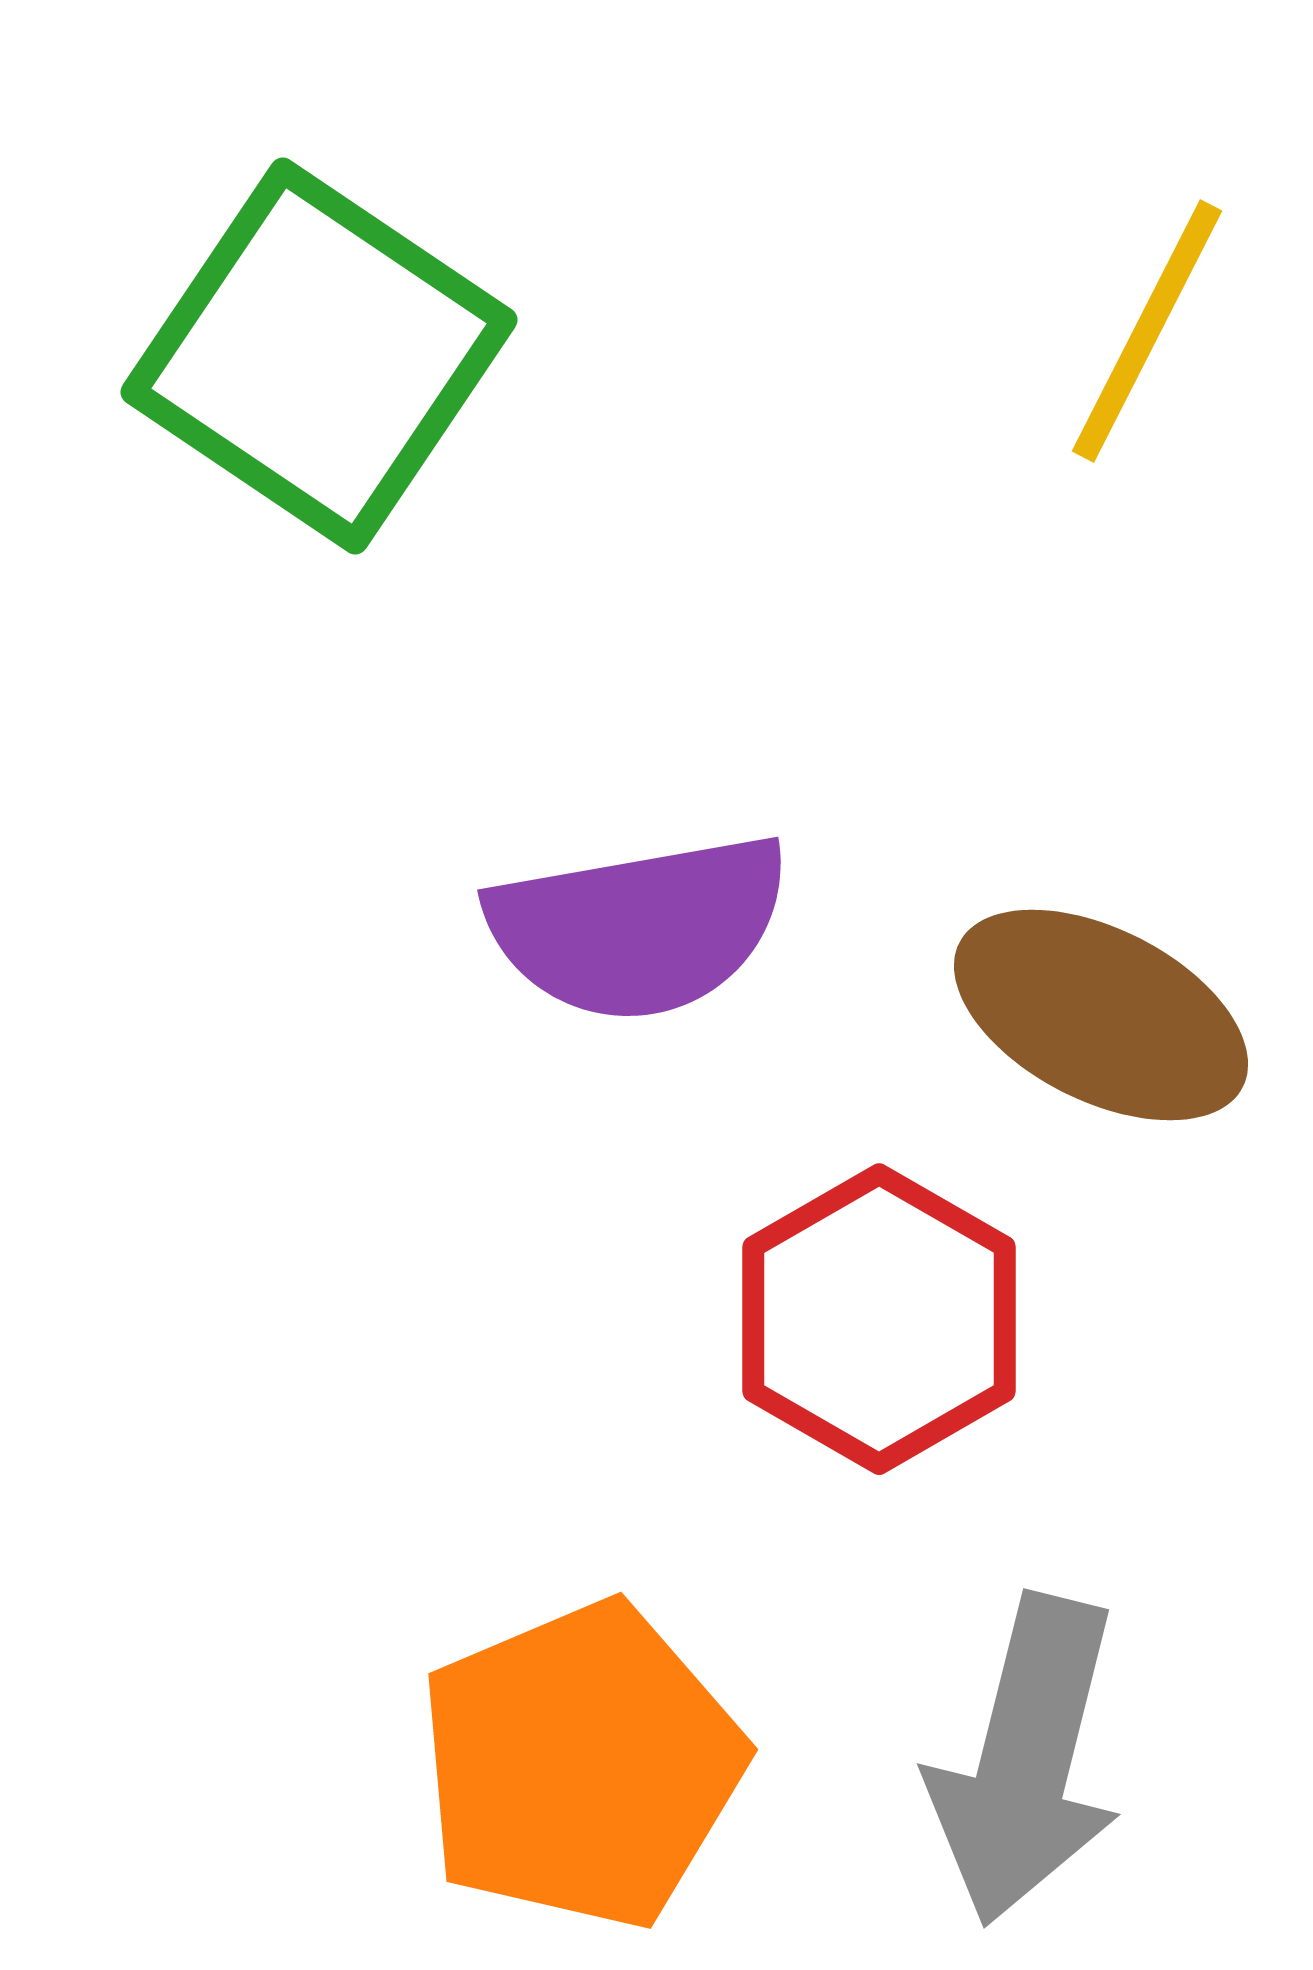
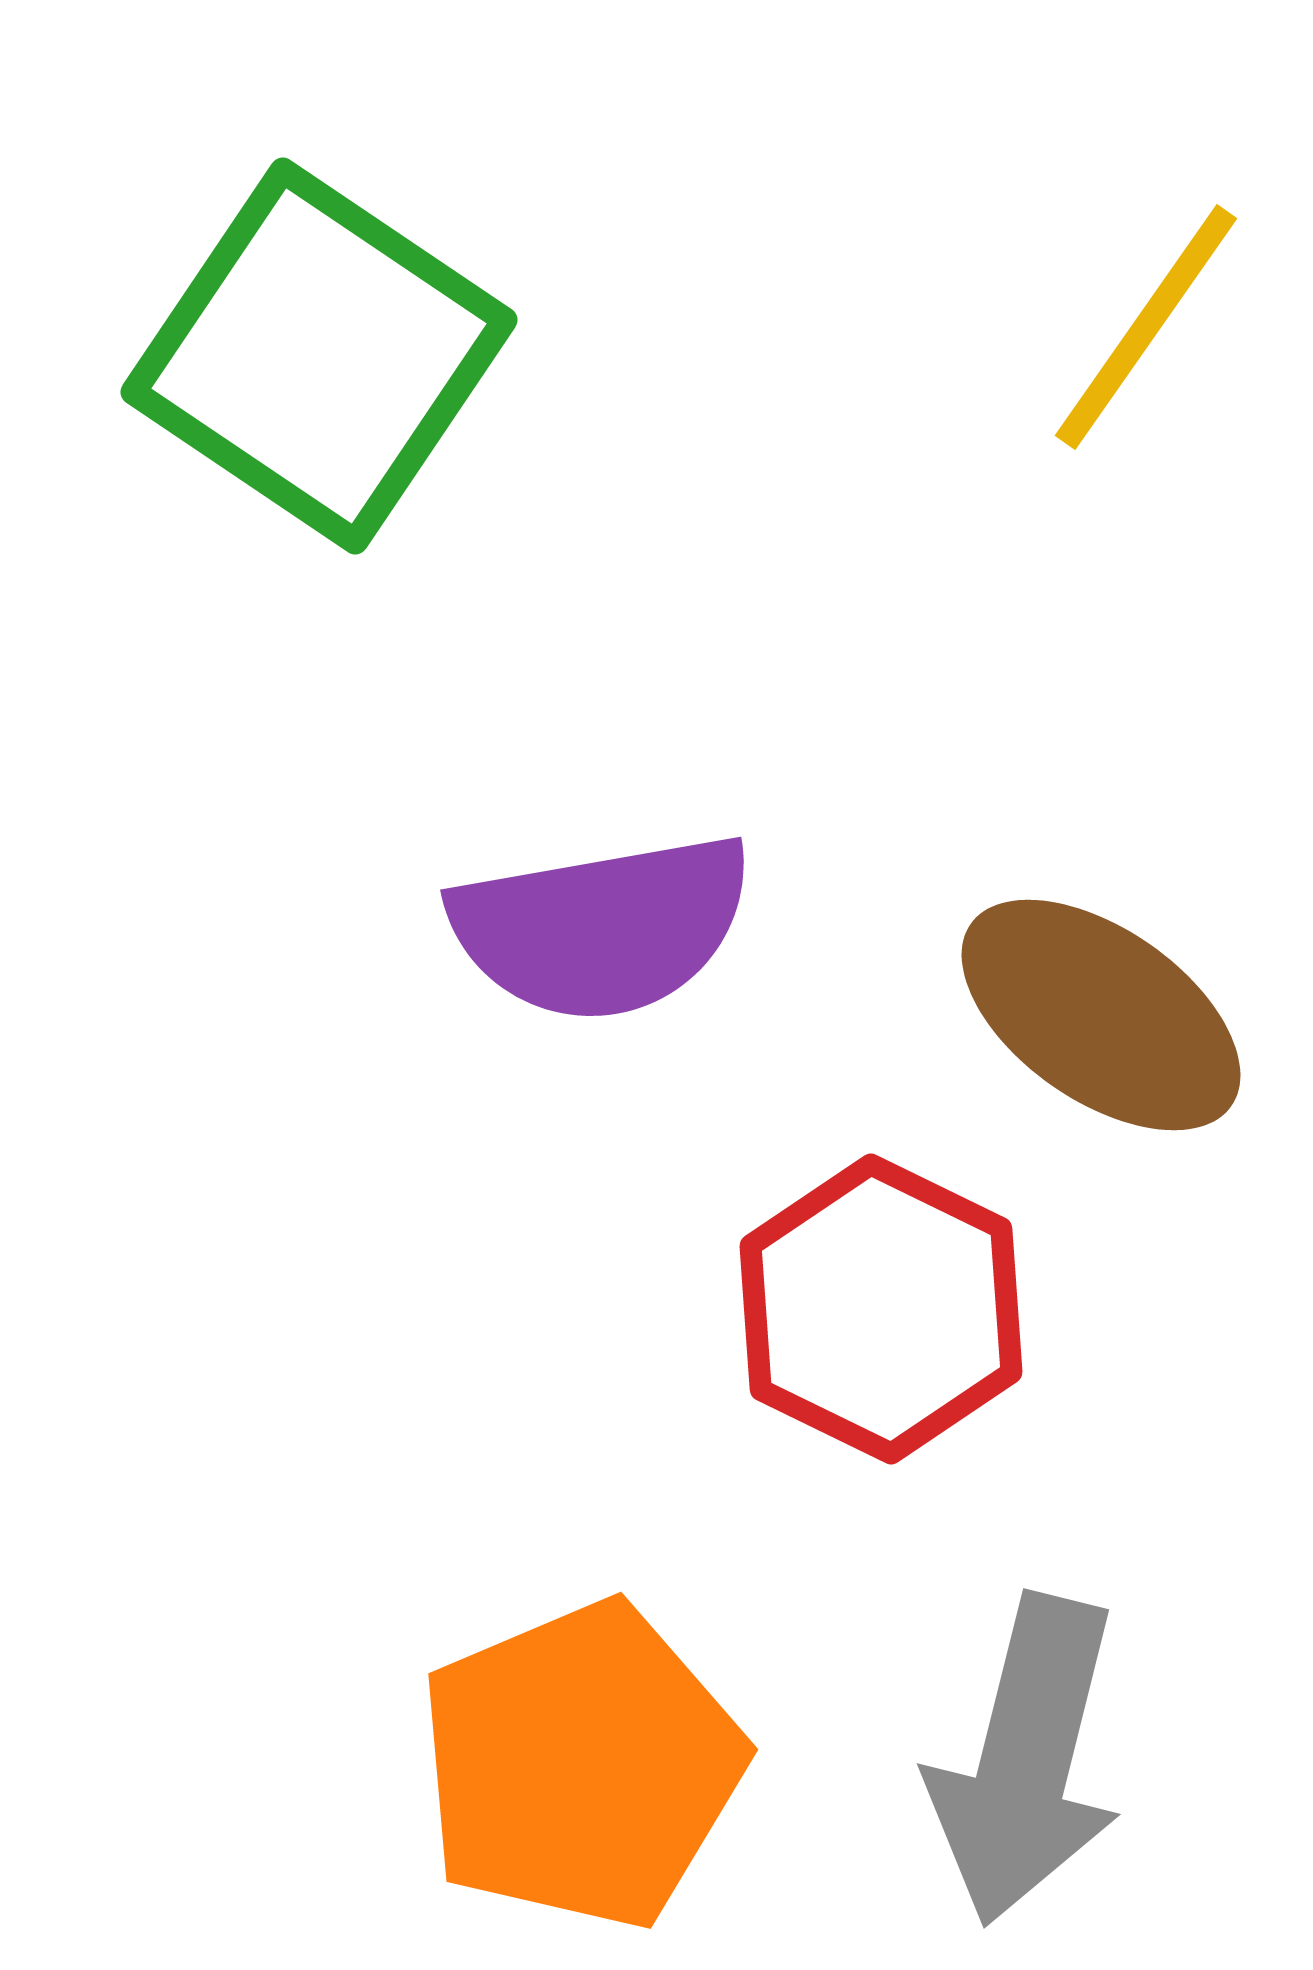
yellow line: moved 1 px left, 4 px up; rotated 8 degrees clockwise
purple semicircle: moved 37 px left
brown ellipse: rotated 8 degrees clockwise
red hexagon: moved 2 px right, 10 px up; rotated 4 degrees counterclockwise
